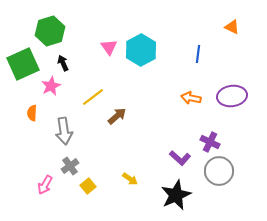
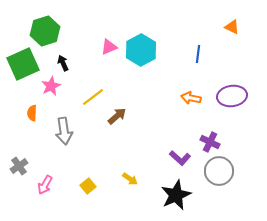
green hexagon: moved 5 px left
pink triangle: rotated 42 degrees clockwise
gray cross: moved 51 px left
